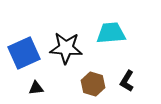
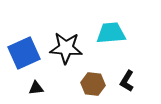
brown hexagon: rotated 10 degrees counterclockwise
